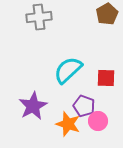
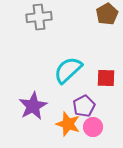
purple pentagon: rotated 25 degrees clockwise
pink circle: moved 5 px left, 6 px down
